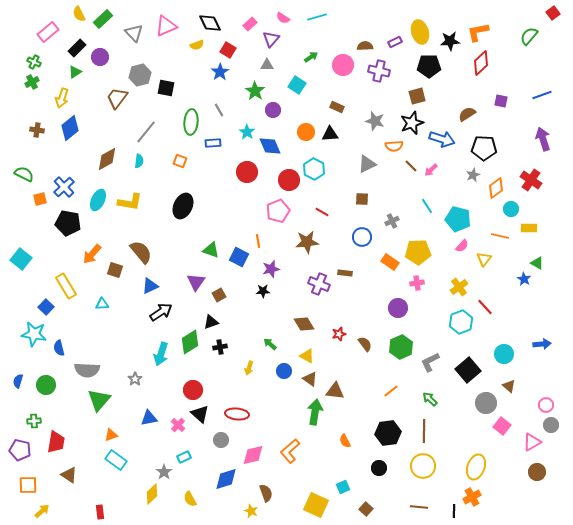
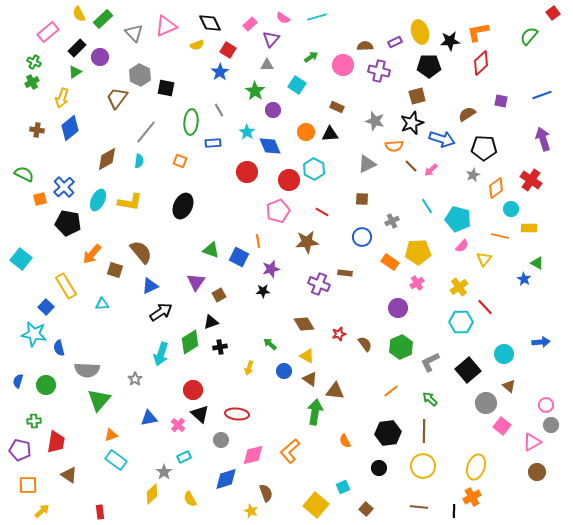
gray hexagon at (140, 75): rotated 20 degrees counterclockwise
pink cross at (417, 283): rotated 24 degrees counterclockwise
cyan hexagon at (461, 322): rotated 20 degrees clockwise
blue arrow at (542, 344): moved 1 px left, 2 px up
yellow square at (316, 505): rotated 15 degrees clockwise
